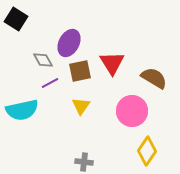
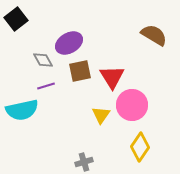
black square: rotated 20 degrees clockwise
purple ellipse: rotated 32 degrees clockwise
red triangle: moved 14 px down
brown semicircle: moved 43 px up
purple line: moved 4 px left, 3 px down; rotated 12 degrees clockwise
yellow triangle: moved 20 px right, 9 px down
pink circle: moved 6 px up
yellow diamond: moved 7 px left, 4 px up
gray cross: rotated 24 degrees counterclockwise
